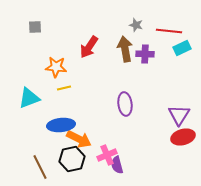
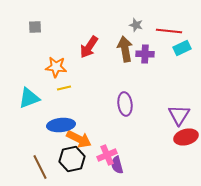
red ellipse: moved 3 px right
